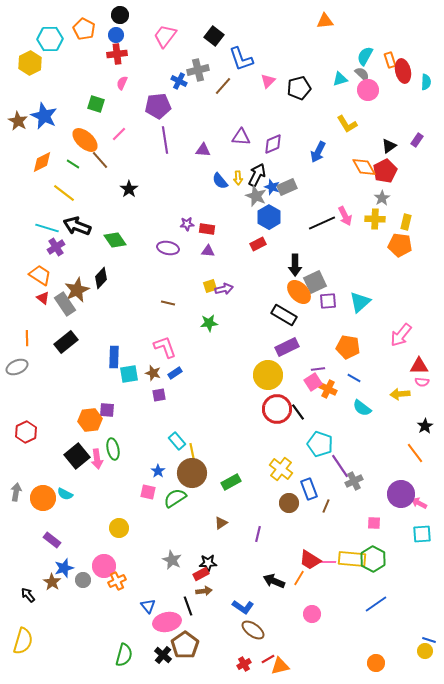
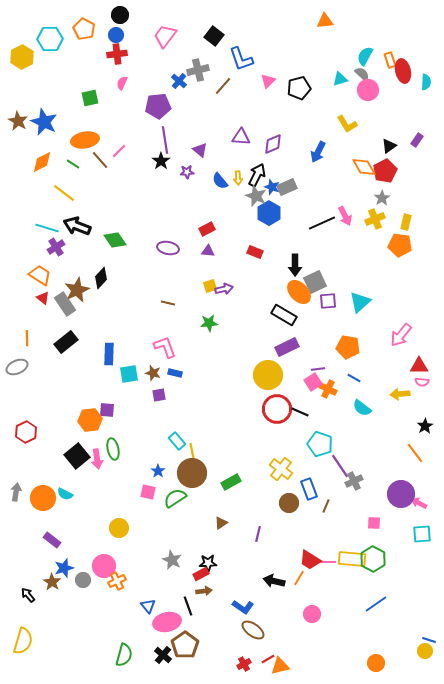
yellow hexagon at (30, 63): moved 8 px left, 6 px up
blue cross at (179, 81): rotated 14 degrees clockwise
green square at (96, 104): moved 6 px left, 6 px up; rotated 30 degrees counterclockwise
blue star at (44, 116): moved 6 px down
pink line at (119, 134): moved 17 px down
orange ellipse at (85, 140): rotated 52 degrees counterclockwise
purple triangle at (203, 150): moved 3 px left; rotated 35 degrees clockwise
black star at (129, 189): moved 32 px right, 28 px up
blue hexagon at (269, 217): moved 4 px up
yellow cross at (375, 219): rotated 24 degrees counterclockwise
purple star at (187, 224): moved 52 px up
red rectangle at (207, 229): rotated 35 degrees counterclockwise
red rectangle at (258, 244): moved 3 px left, 8 px down; rotated 49 degrees clockwise
blue rectangle at (114, 357): moved 5 px left, 3 px up
blue rectangle at (175, 373): rotated 48 degrees clockwise
black line at (298, 412): moved 2 px right; rotated 30 degrees counterclockwise
black arrow at (274, 581): rotated 10 degrees counterclockwise
